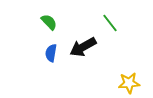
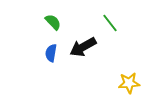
green semicircle: moved 4 px right
